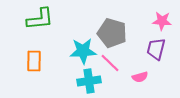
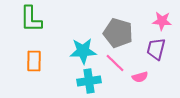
green L-shape: moved 9 px left; rotated 96 degrees clockwise
gray pentagon: moved 6 px right
pink line: moved 5 px right
